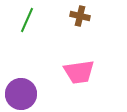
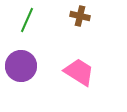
pink trapezoid: rotated 140 degrees counterclockwise
purple circle: moved 28 px up
